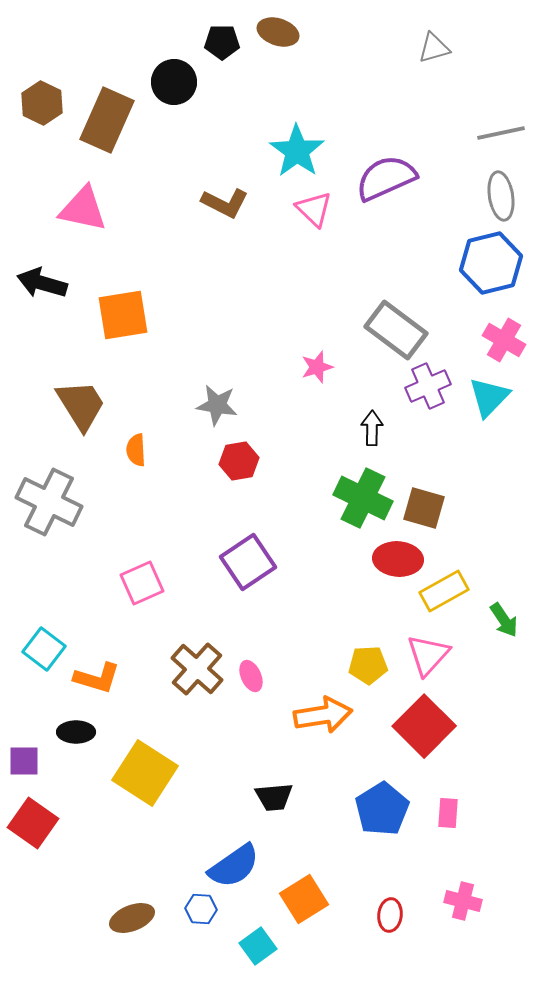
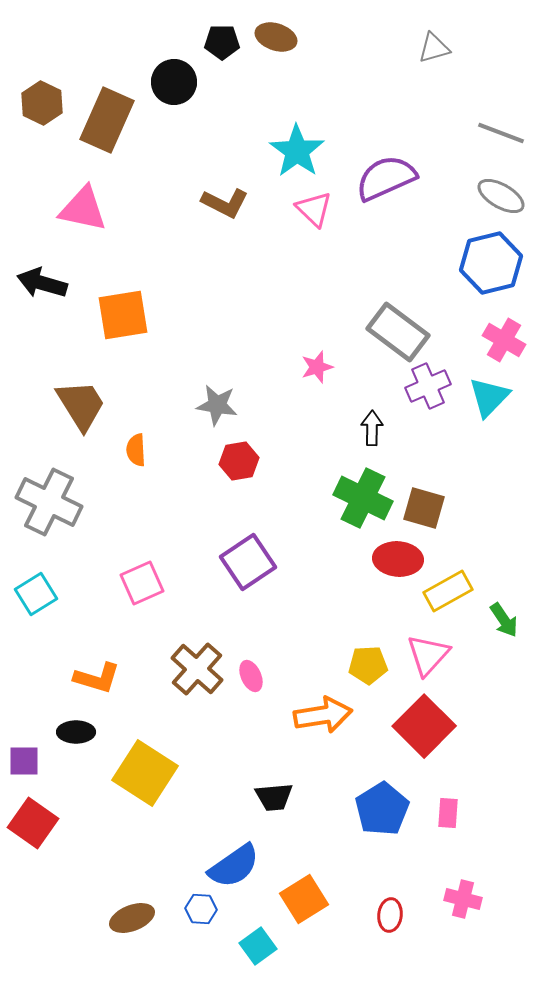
brown ellipse at (278, 32): moved 2 px left, 5 px down
gray line at (501, 133): rotated 33 degrees clockwise
gray ellipse at (501, 196): rotated 51 degrees counterclockwise
gray rectangle at (396, 330): moved 2 px right, 2 px down
yellow rectangle at (444, 591): moved 4 px right
cyan square at (44, 649): moved 8 px left, 55 px up; rotated 21 degrees clockwise
pink cross at (463, 901): moved 2 px up
